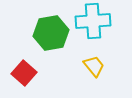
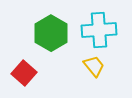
cyan cross: moved 6 px right, 9 px down
green hexagon: rotated 20 degrees counterclockwise
